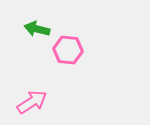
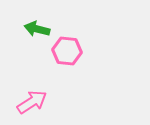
pink hexagon: moved 1 px left, 1 px down
